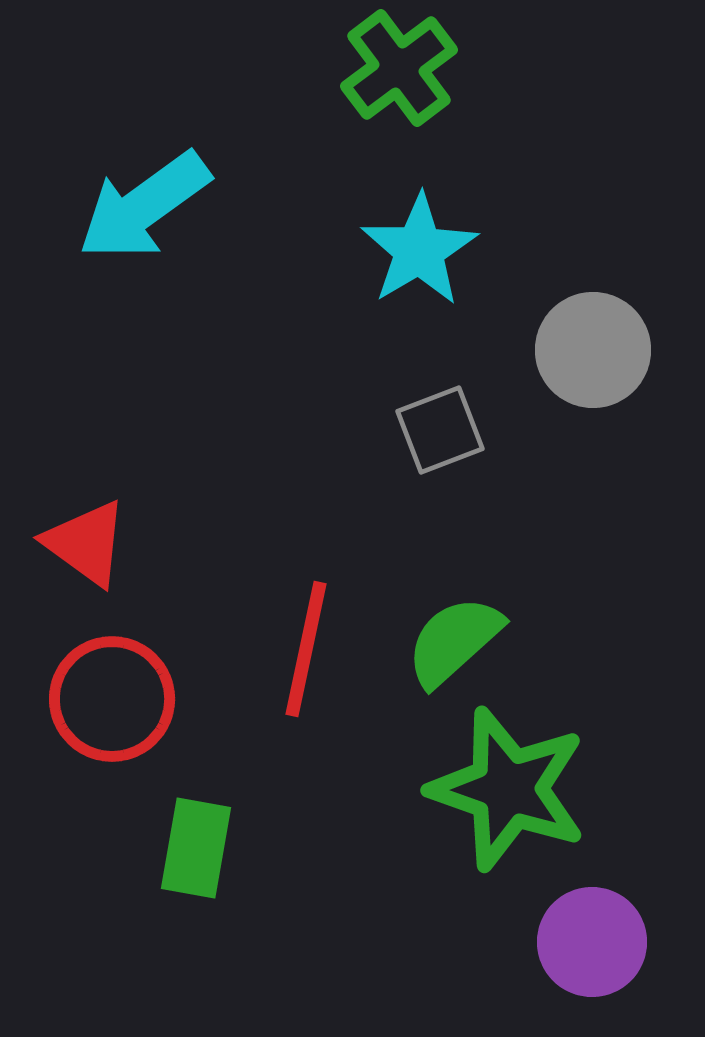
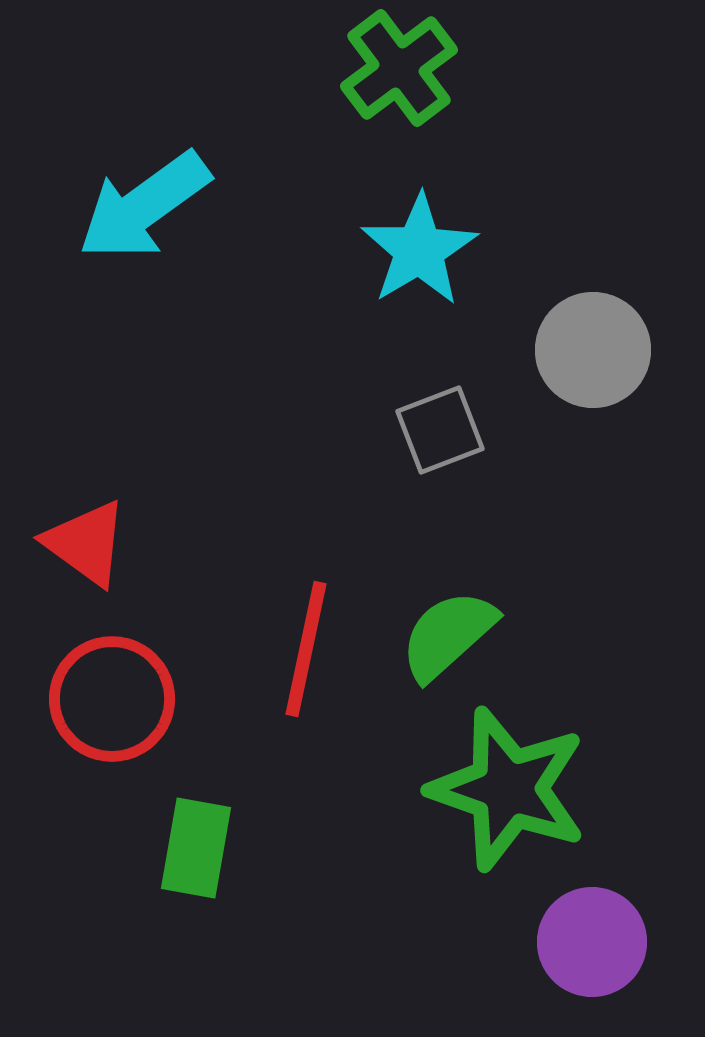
green semicircle: moved 6 px left, 6 px up
